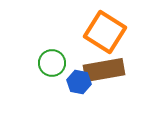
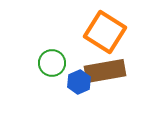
brown rectangle: moved 1 px right, 1 px down
blue hexagon: rotated 25 degrees clockwise
